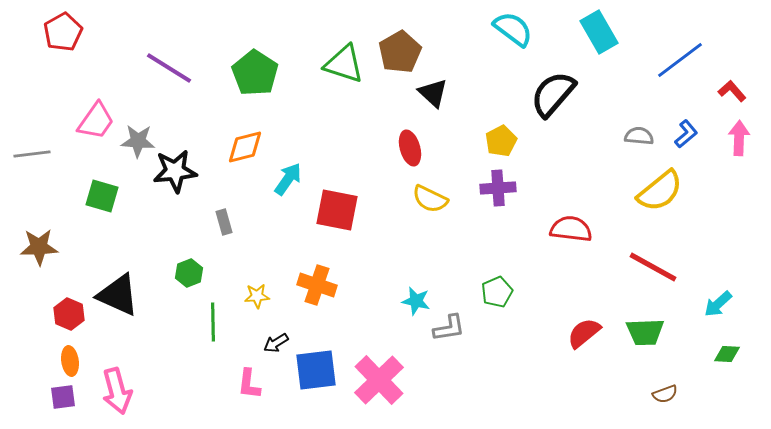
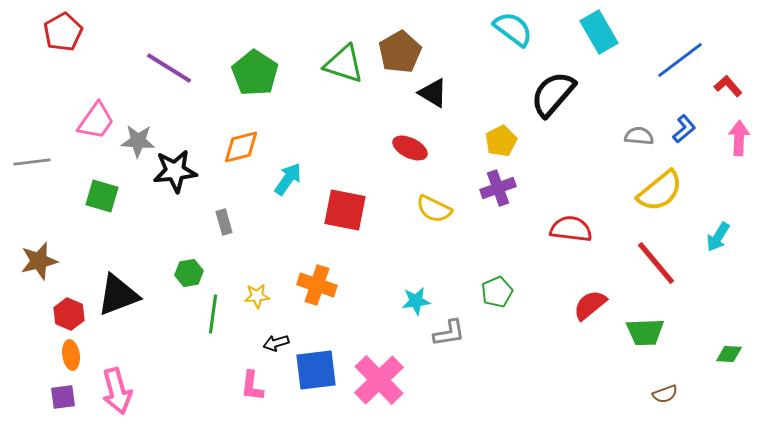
red L-shape at (732, 91): moved 4 px left, 5 px up
black triangle at (433, 93): rotated 12 degrees counterclockwise
blue L-shape at (686, 134): moved 2 px left, 5 px up
orange diamond at (245, 147): moved 4 px left
red ellipse at (410, 148): rotated 48 degrees counterclockwise
gray line at (32, 154): moved 8 px down
purple cross at (498, 188): rotated 16 degrees counterclockwise
yellow semicircle at (430, 199): moved 4 px right, 10 px down
red square at (337, 210): moved 8 px right
brown star at (39, 247): moved 14 px down; rotated 12 degrees counterclockwise
red line at (653, 267): moved 3 px right, 4 px up; rotated 21 degrees clockwise
green hexagon at (189, 273): rotated 12 degrees clockwise
black triangle at (118, 295): rotated 45 degrees counterclockwise
cyan star at (416, 301): rotated 20 degrees counterclockwise
cyan arrow at (718, 304): moved 67 px up; rotated 16 degrees counterclockwise
green line at (213, 322): moved 8 px up; rotated 9 degrees clockwise
gray L-shape at (449, 328): moved 5 px down
red semicircle at (584, 333): moved 6 px right, 28 px up
black arrow at (276, 343): rotated 15 degrees clockwise
green diamond at (727, 354): moved 2 px right
orange ellipse at (70, 361): moved 1 px right, 6 px up
pink L-shape at (249, 384): moved 3 px right, 2 px down
